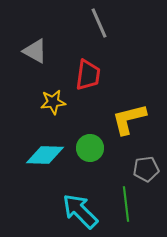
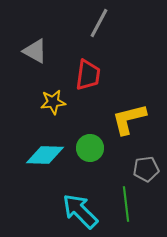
gray line: rotated 52 degrees clockwise
